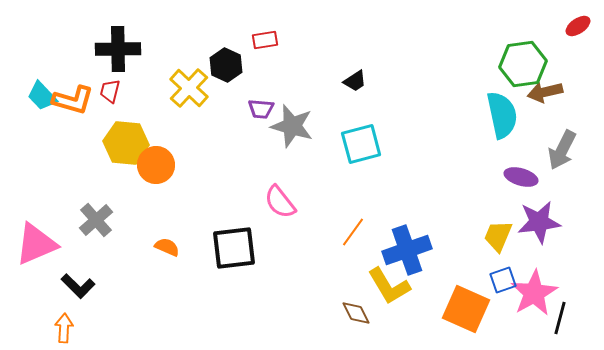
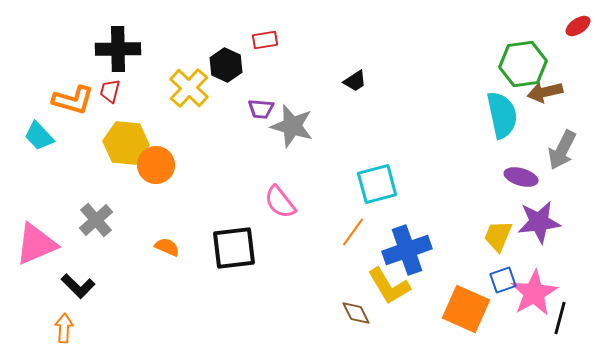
cyan trapezoid: moved 3 px left, 40 px down
cyan square: moved 16 px right, 40 px down
